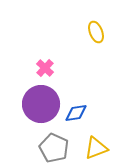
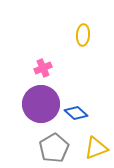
yellow ellipse: moved 13 px left, 3 px down; rotated 25 degrees clockwise
pink cross: moved 2 px left; rotated 24 degrees clockwise
blue diamond: rotated 50 degrees clockwise
gray pentagon: rotated 16 degrees clockwise
